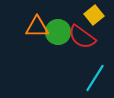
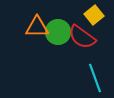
cyan line: rotated 52 degrees counterclockwise
